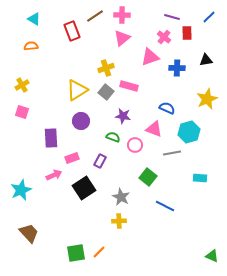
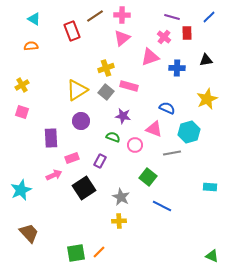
cyan rectangle at (200, 178): moved 10 px right, 9 px down
blue line at (165, 206): moved 3 px left
